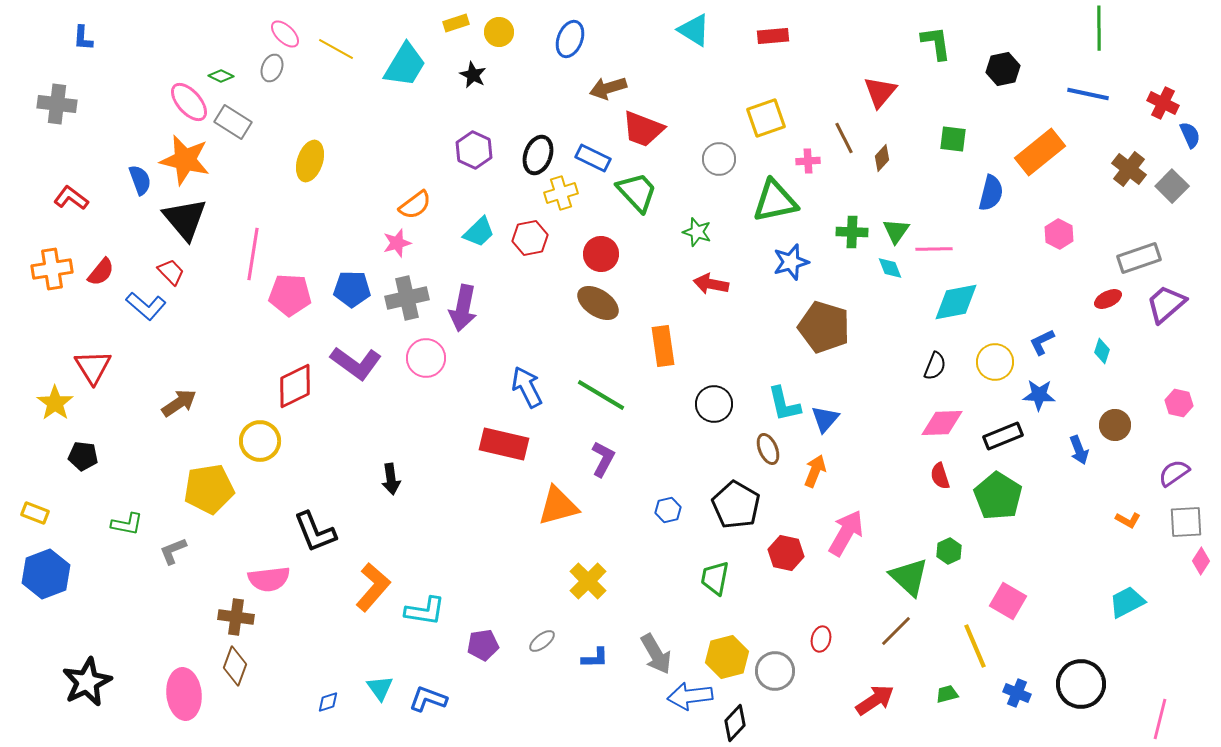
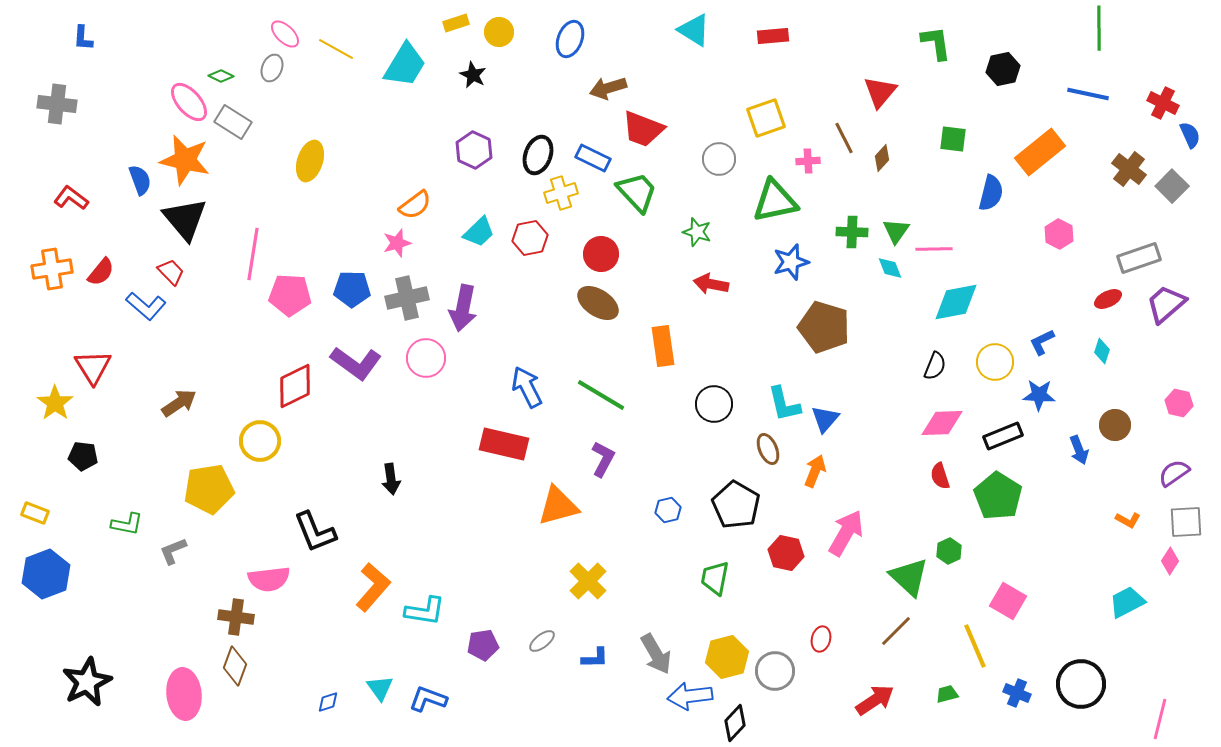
pink diamond at (1201, 561): moved 31 px left
